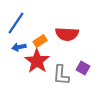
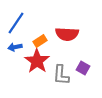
blue arrow: moved 4 px left
